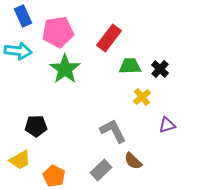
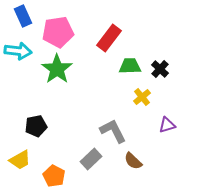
green star: moved 8 px left
black pentagon: rotated 10 degrees counterclockwise
gray rectangle: moved 10 px left, 11 px up
